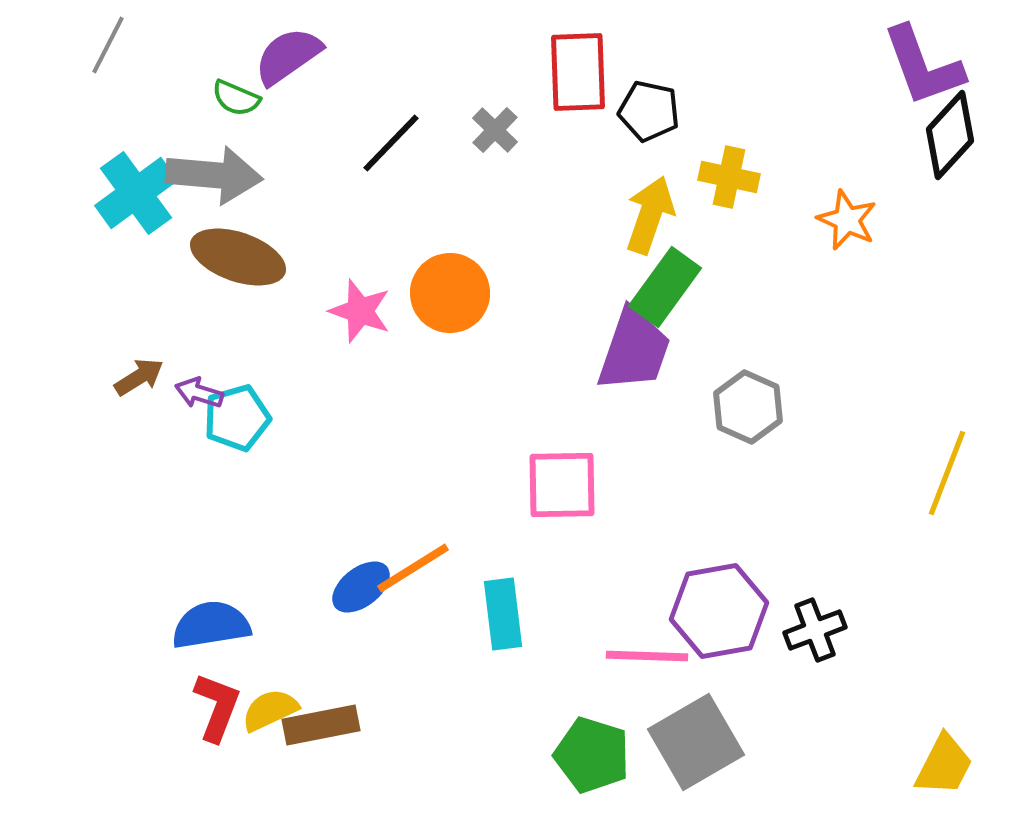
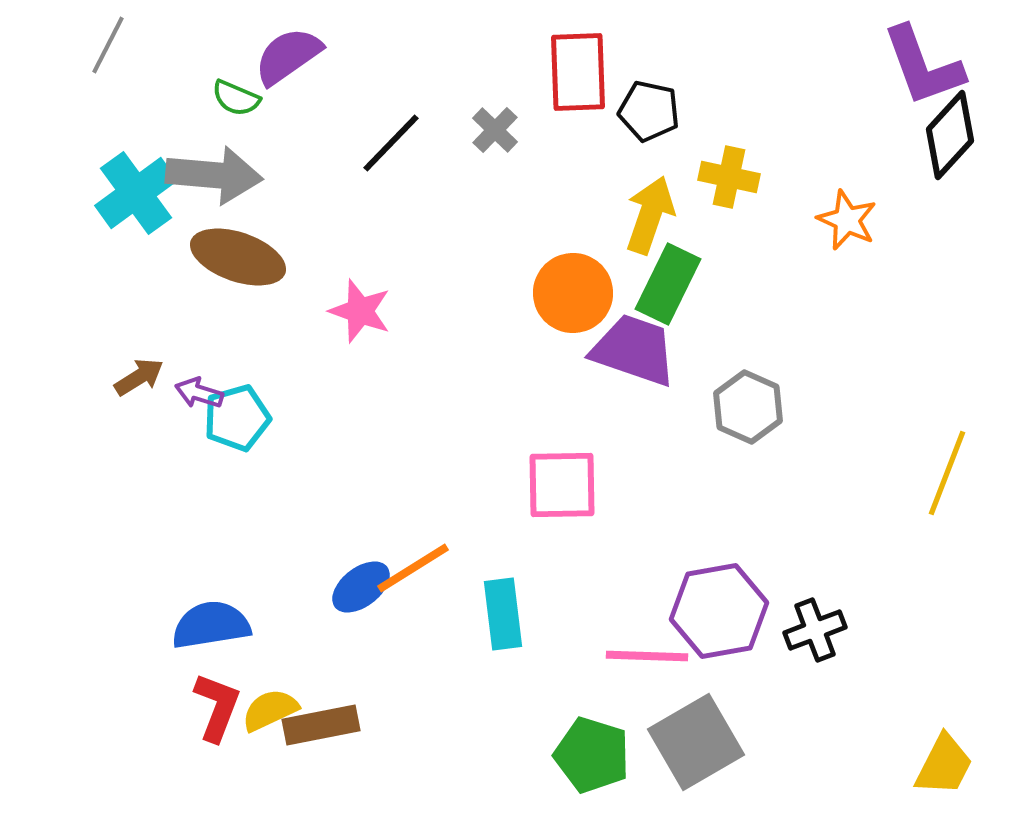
green rectangle: moved 3 px right, 3 px up; rotated 10 degrees counterclockwise
orange circle: moved 123 px right
purple trapezoid: rotated 90 degrees counterclockwise
